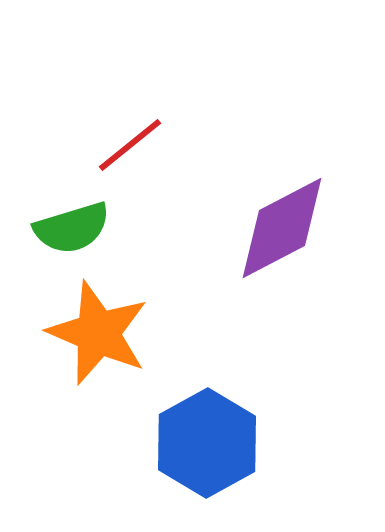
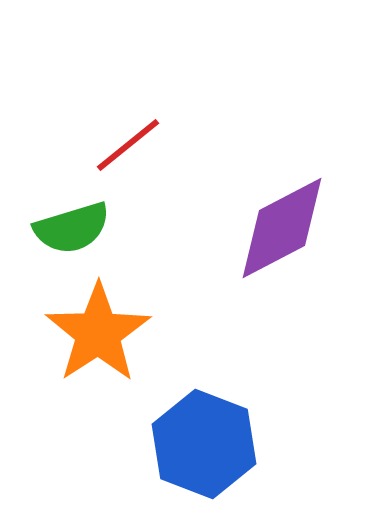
red line: moved 2 px left
orange star: rotated 16 degrees clockwise
blue hexagon: moved 3 px left, 1 px down; rotated 10 degrees counterclockwise
